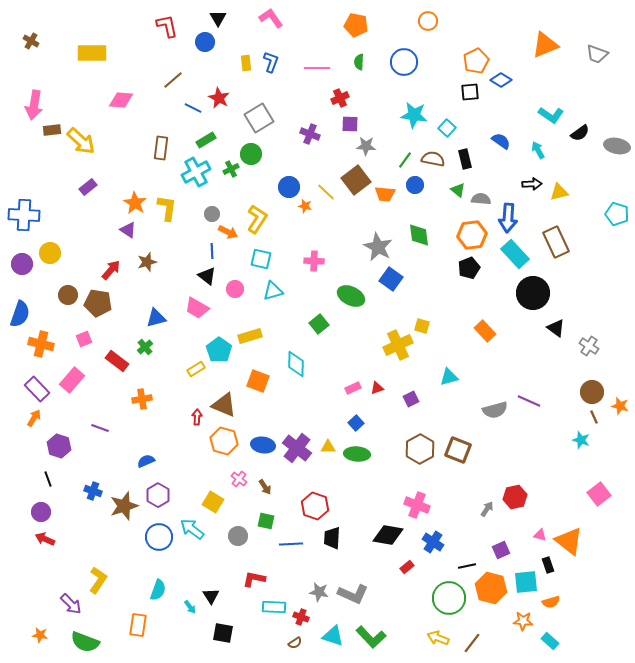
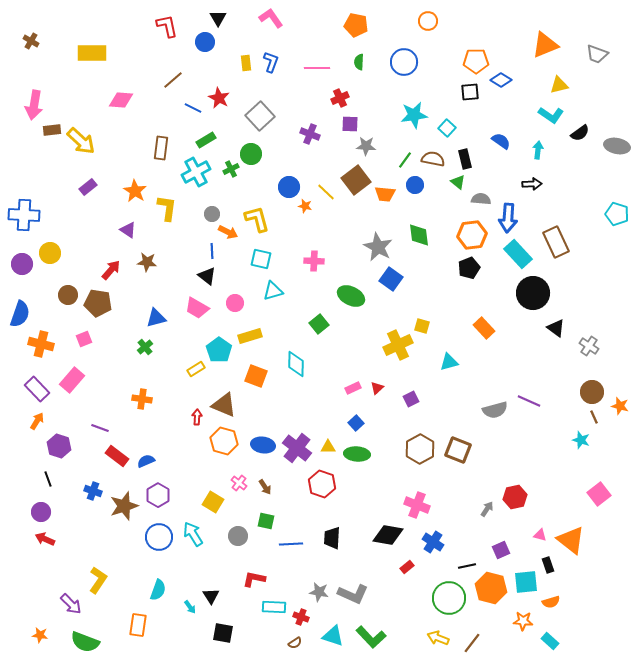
orange pentagon at (476, 61): rotated 25 degrees clockwise
cyan star at (414, 115): rotated 16 degrees counterclockwise
gray square at (259, 118): moved 1 px right, 2 px up; rotated 12 degrees counterclockwise
cyan arrow at (538, 150): rotated 36 degrees clockwise
green triangle at (458, 190): moved 8 px up
yellow triangle at (559, 192): moved 107 px up
orange star at (135, 203): moved 12 px up
yellow L-shape at (257, 219): rotated 48 degrees counterclockwise
cyan rectangle at (515, 254): moved 3 px right
brown star at (147, 262): rotated 24 degrees clockwise
pink circle at (235, 289): moved 14 px down
orange rectangle at (485, 331): moved 1 px left, 3 px up
red rectangle at (117, 361): moved 95 px down
cyan triangle at (449, 377): moved 15 px up
orange square at (258, 381): moved 2 px left, 5 px up
red triangle at (377, 388): rotated 24 degrees counterclockwise
orange cross at (142, 399): rotated 18 degrees clockwise
orange arrow at (34, 418): moved 3 px right, 3 px down
pink cross at (239, 479): moved 4 px down
red hexagon at (315, 506): moved 7 px right, 22 px up
cyan arrow at (192, 529): moved 1 px right, 5 px down; rotated 20 degrees clockwise
orange triangle at (569, 541): moved 2 px right, 1 px up
